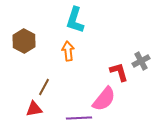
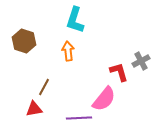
brown hexagon: rotated 10 degrees counterclockwise
